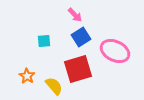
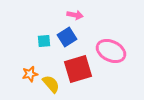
pink arrow: rotated 35 degrees counterclockwise
blue square: moved 14 px left
pink ellipse: moved 4 px left
orange star: moved 3 px right, 2 px up; rotated 28 degrees clockwise
yellow semicircle: moved 3 px left, 2 px up
